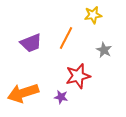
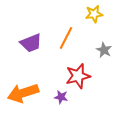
yellow star: moved 1 px right, 1 px up
